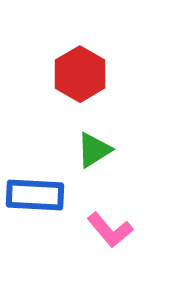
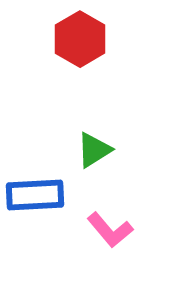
red hexagon: moved 35 px up
blue rectangle: rotated 6 degrees counterclockwise
